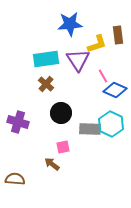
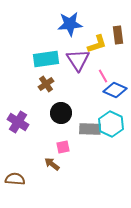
brown cross: rotated 14 degrees clockwise
purple cross: rotated 15 degrees clockwise
